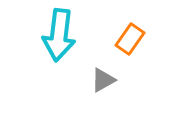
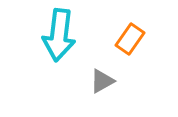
gray triangle: moved 1 px left, 1 px down
